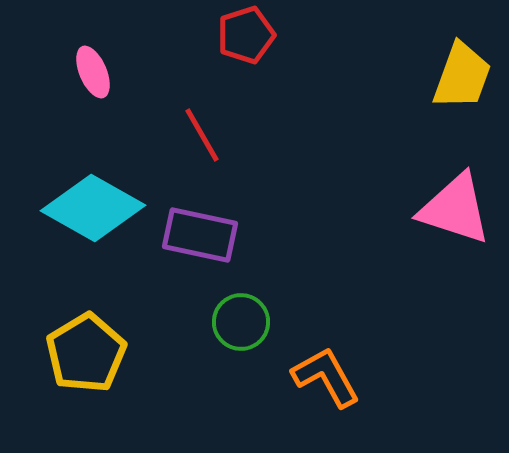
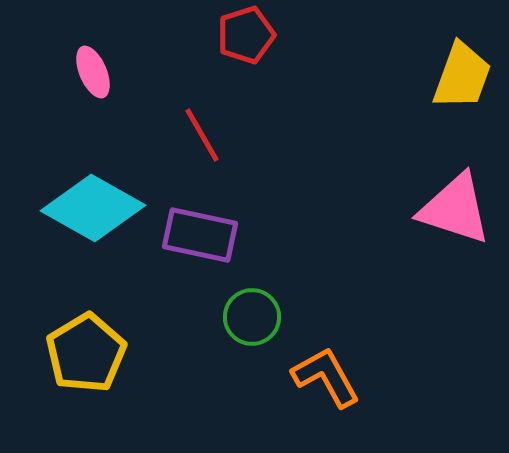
green circle: moved 11 px right, 5 px up
